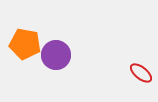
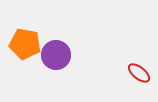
red ellipse: moved 2 px left
